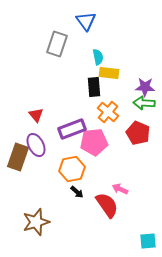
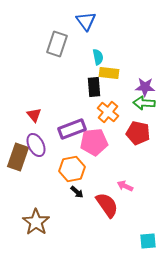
red triangle: moved 2 px left
red pentagon: rotated 10 degrees counterclockwise
pink arrow: moved 5 px right, 3 px up
brown star: rotated 20 degrees counterclockwise
